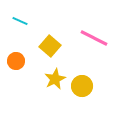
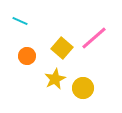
pink line: rotated 68 degrees counterclockwise
yellow square: moved 12 px right, 2 px down
orange circle: moved 11 px right, 5 px up
yellow circle: moved 1 px right, 2 px down
